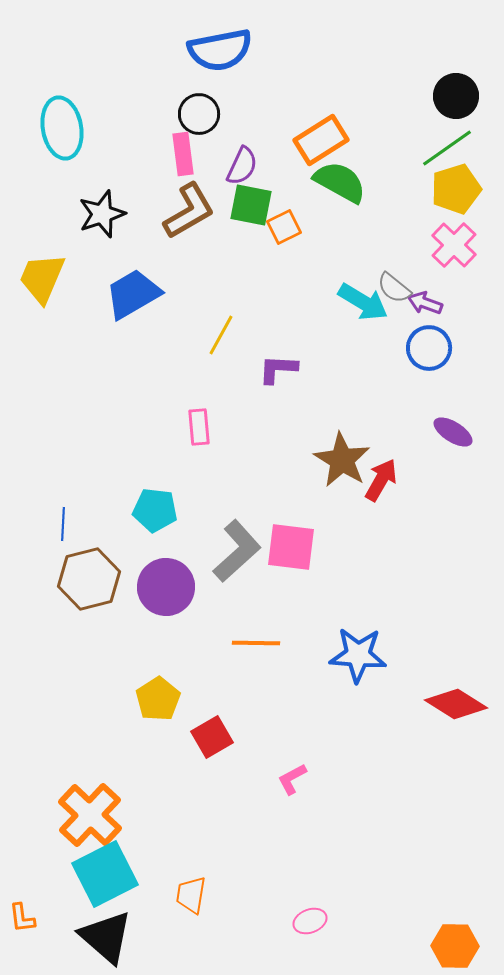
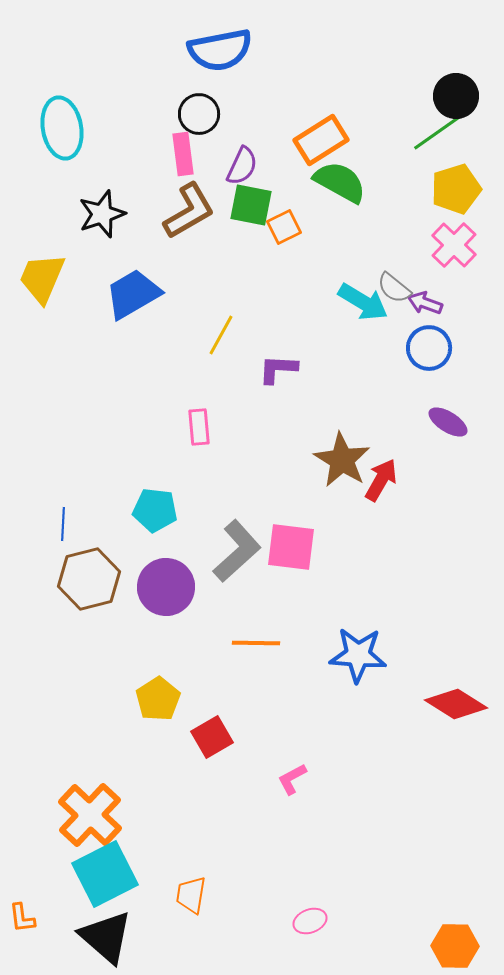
green line at (447, 148): moved 9 px left, 16 px up
purple ellipse at (453, 432): moved 5 px left, 10 px up
